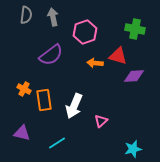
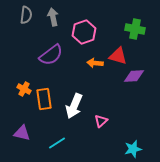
pink hexagon: moved 1 px left
orange rectangle: moved 1 px up
